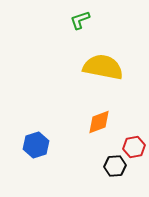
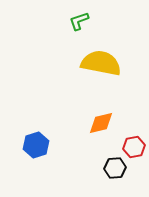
green L-shape: moved 1 px left, 1 px down
yellow semicircle: moved 2 px left, 4 px up
orange diamond: moved 2 px right, 1 px down; rotated 8 degrees clockwise
black hexagon: moved 2 px down
